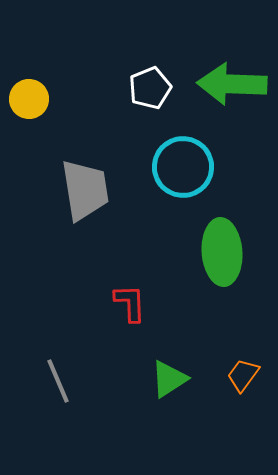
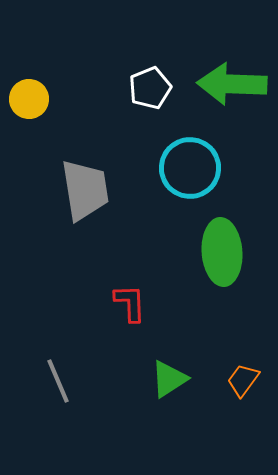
cyan circle: moved 7 px right, 1 px down
orange trapezoid: moved 5 px down
